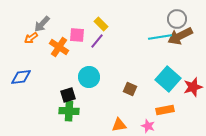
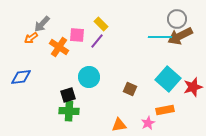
cyan line: rotated 10 degrees clockwise
pink star: moved 3 px up; rotated 24 degrees clockwise
